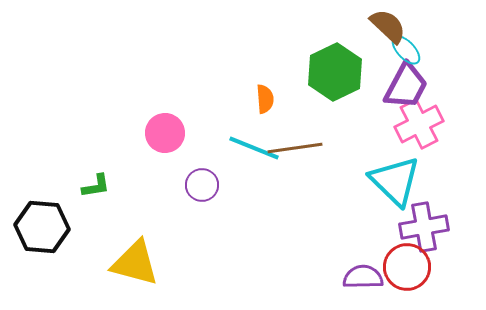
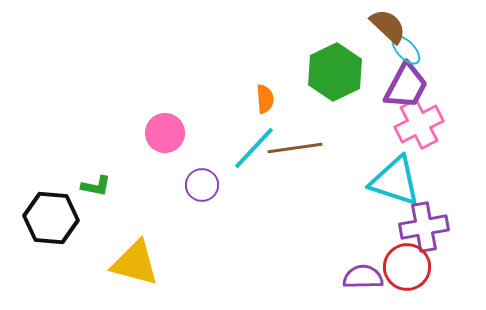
cyan line: rotated 69 degrees counterclockwise
cyan triangle: rotated 26 degrees counterclockwise
green L-shape: rotated 20 degrees clockwise
black hexagon: moved 9 px right, 9 px up
